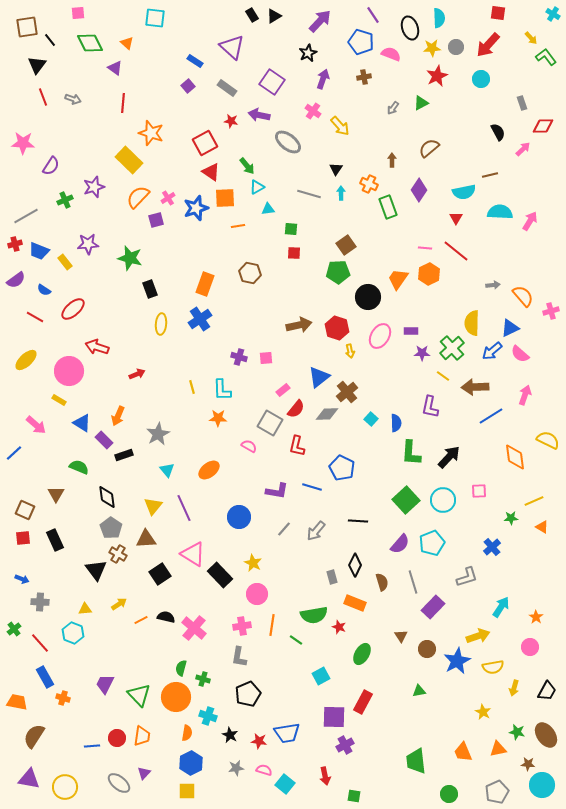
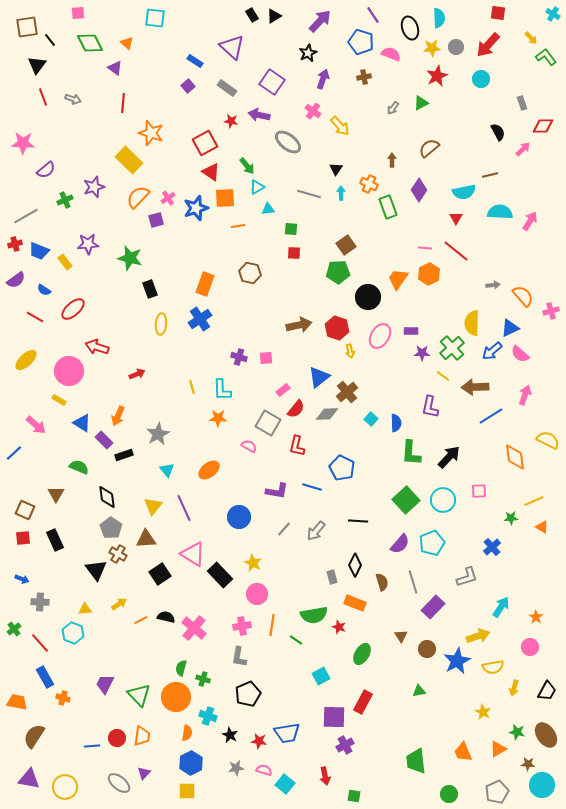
purple semicircle at (51, 166): moved 5 px left, 4 px down; rotated 18 degrees clockwise
gray square at (270, 423): moved 2 px left
orange triangle at (498, 749): rotated 18 degrees counterclockwise
